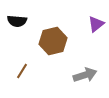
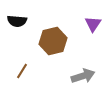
purple triangle: moved 3 px left; rotated 18 degrees counterclockwise
gray arrow: moved 2 px left, 1 px down
